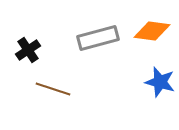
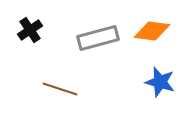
black cross: moved 2 px right, 20 px up
brown line: moved 7 px right
